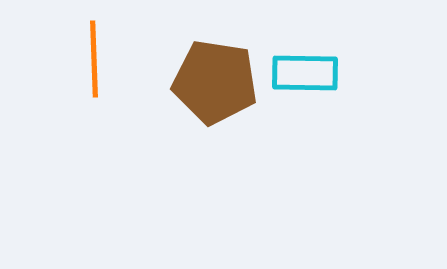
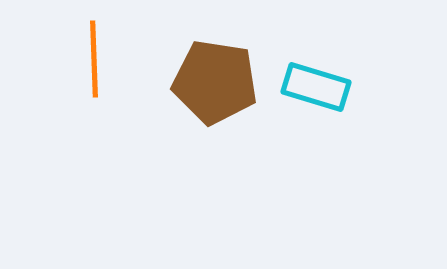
cyan rectangle: moved 11 px right, 14 px down; rotated 16 degrees clockwise
